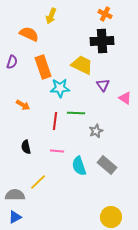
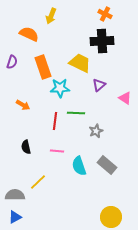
yellow trapezoid: moved 2 px left, 2 px up
purple triangle: moved 4 px left; rotated 24 degrees clockwise
